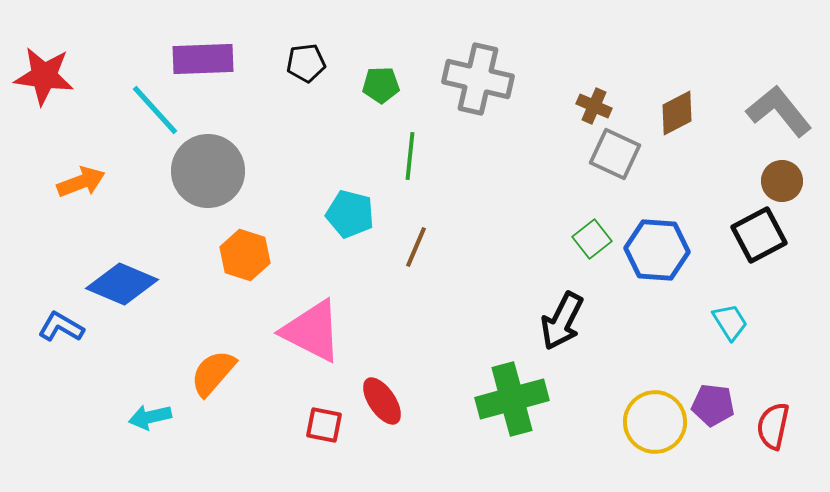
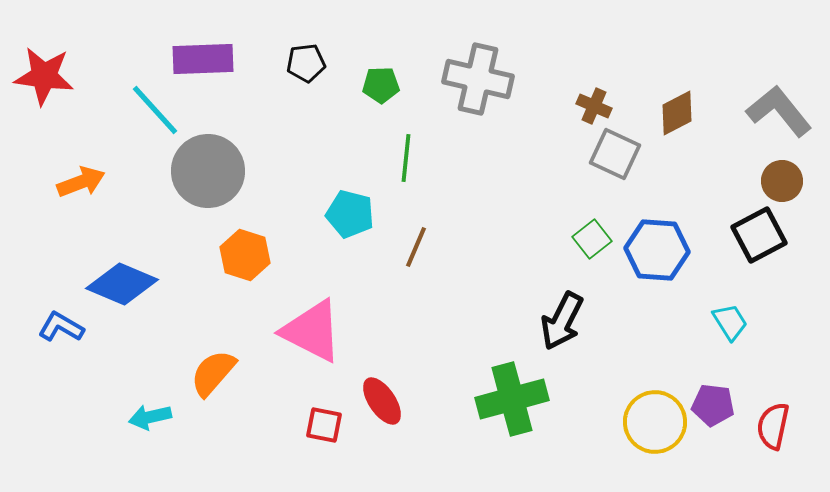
green line: moved 4 px left, 2 px down
